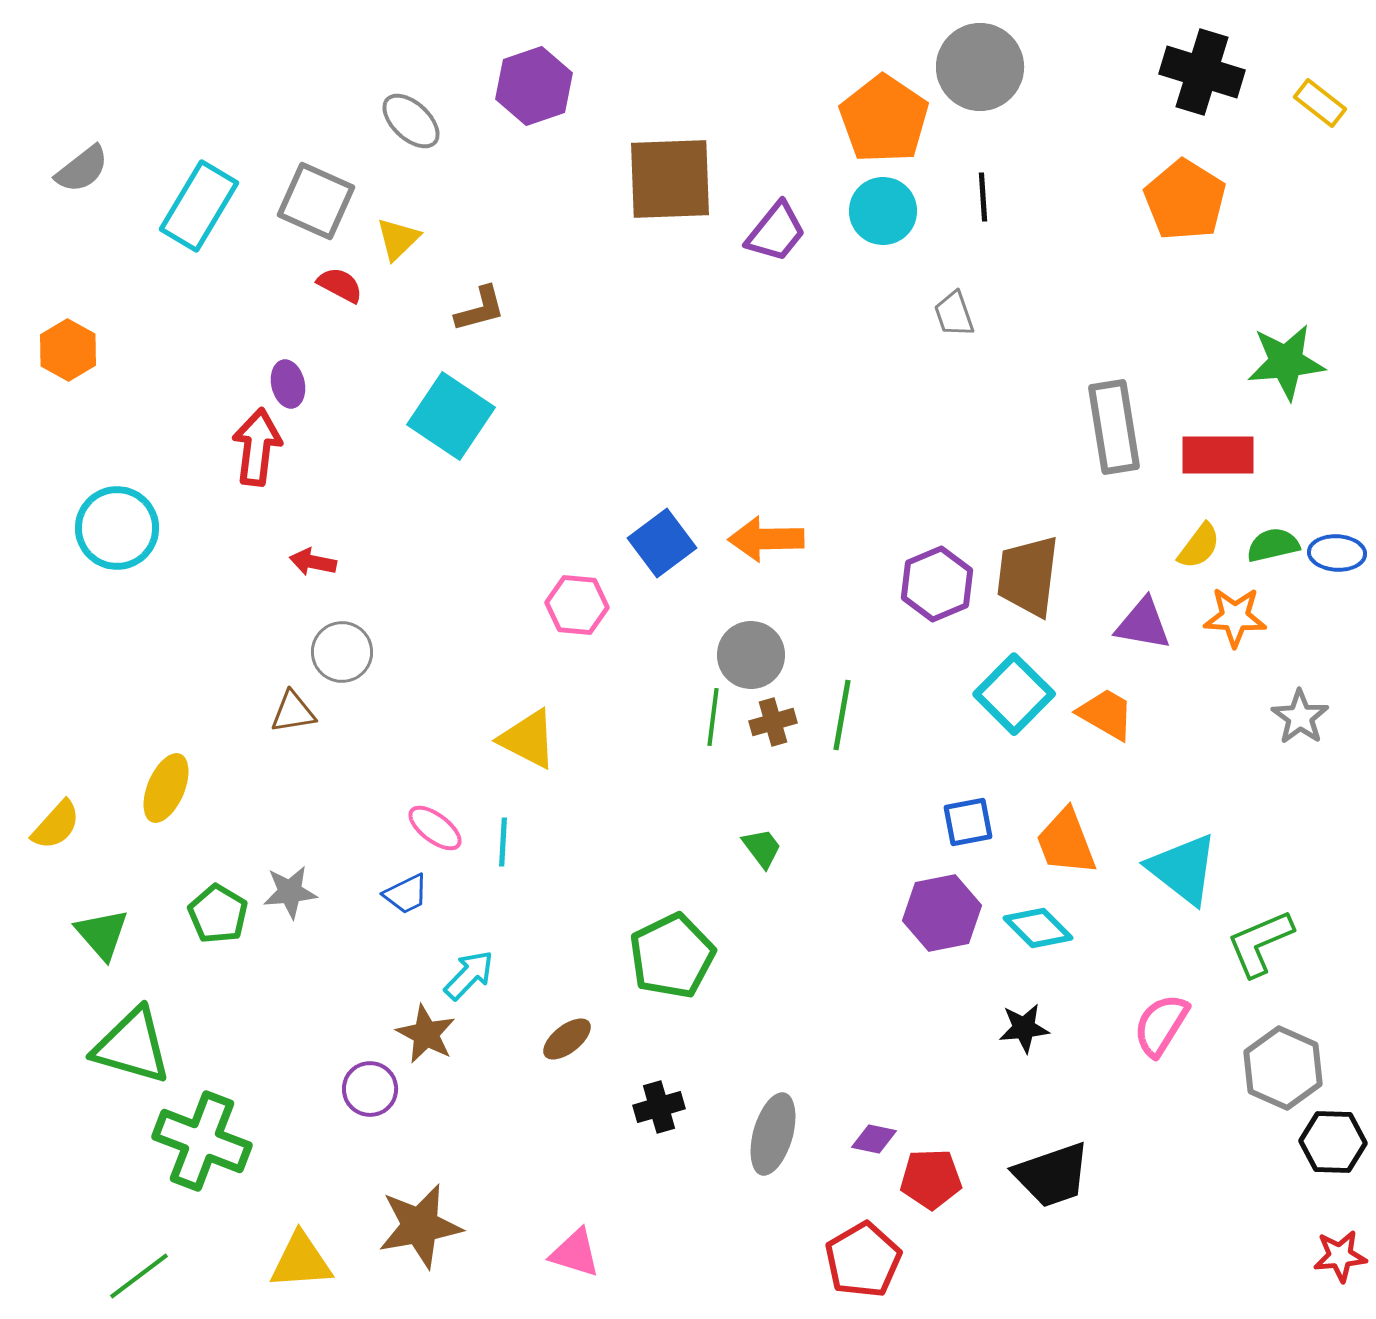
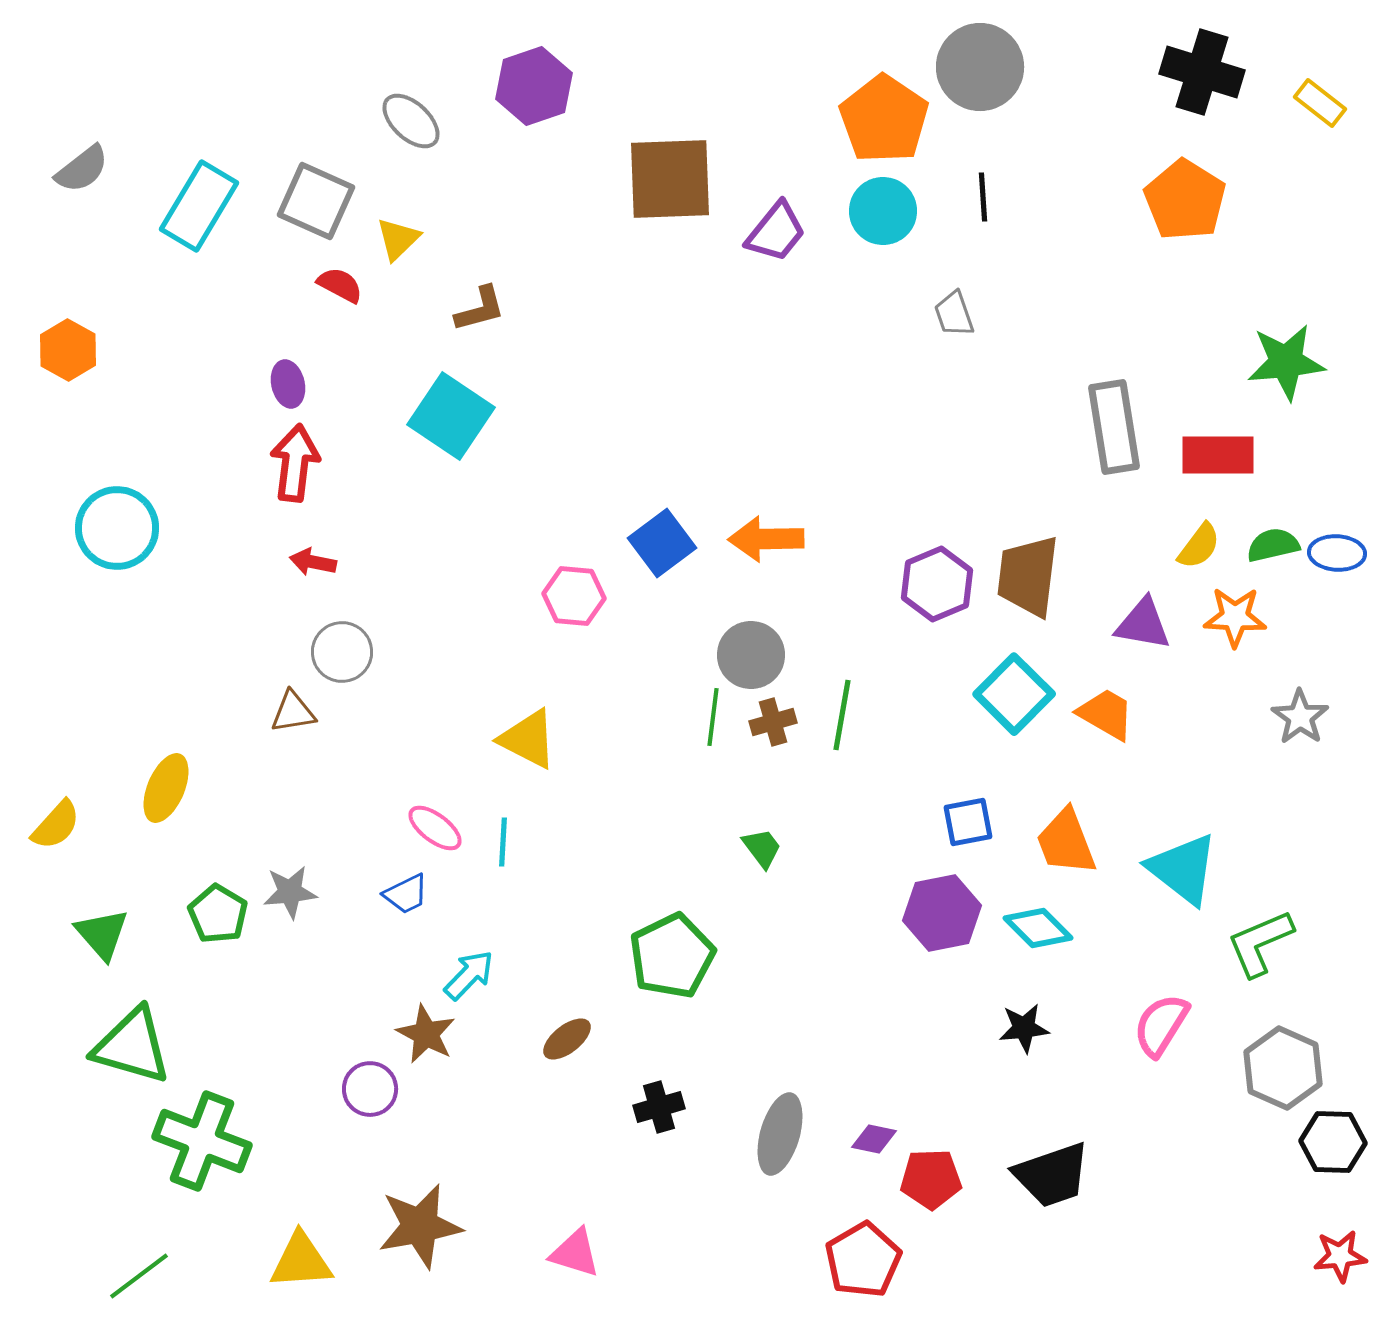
red arrow at (257, 447): moved 38 px right, 16 px down
pink hexagon at (577, 605): moved 3 px left, 9 px up
gray ellipse at (773, 1134): moved 7 px right
